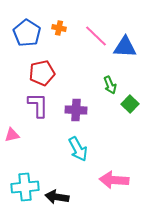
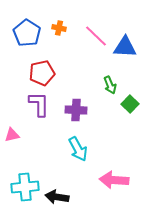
purple L-shape: moved 1 px right, 1 px up
